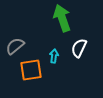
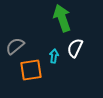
white semicircle: moved 4 px left
